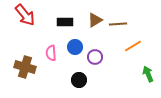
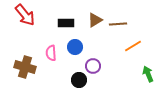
black rectangle: moved 1 px right, 1 px down
purple circle: moved 2 px left, 9 px down
